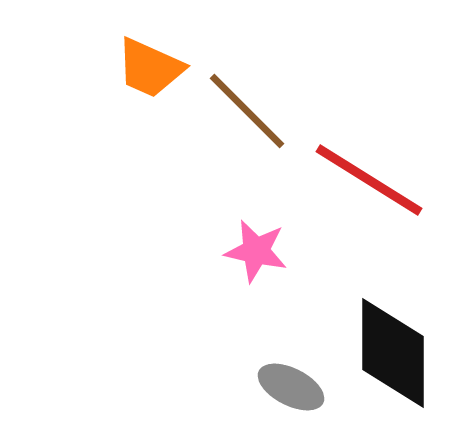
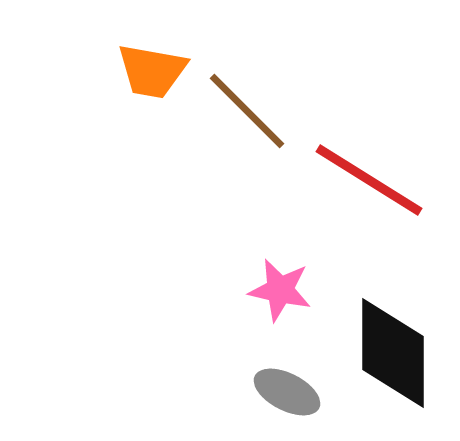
orange trapezoid: moved 2 px right, 3 px down; rotated 14 degrees counterclockwise
pink star: moved 24 px right, 39 px down
gray ellipse: moved 4 px left, 5 px down
